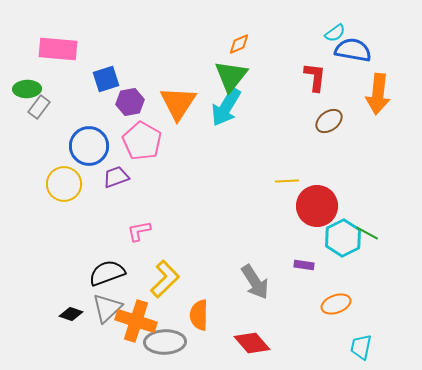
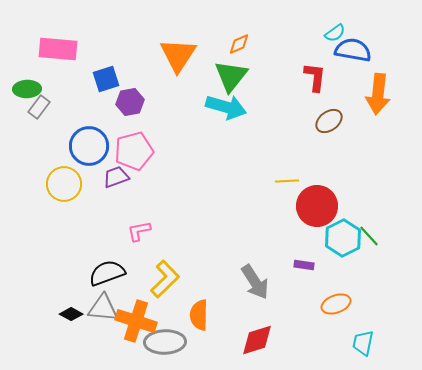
orange triangle: moved 48 px up
cyan arrow: rotated 105 degrees counterclockwise
pink pentagon: moved 8 px left, 10 px down; rotated 27 degrees clockwise
green line: moved 2 px right, 3 px down; rotated 20 degrees clockwise
gray triangle: moved 4 px left; rotated 48 degrees clockwise
black diamond: rotated 10 degrees clockwise
red diamond: moved 5 px right, 3 px up; rotated 66 degrees counterclockwise
cyan trapezoid: moved 2 px right, 4 px up
